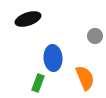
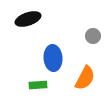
gray circle: moved 2 px left
orange semicircle: rotated 50 degrees clockwise
green rectangle: moved 2 px down; rotated 66 degrees clockwise
